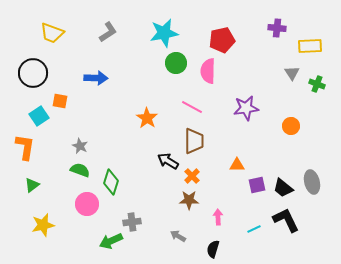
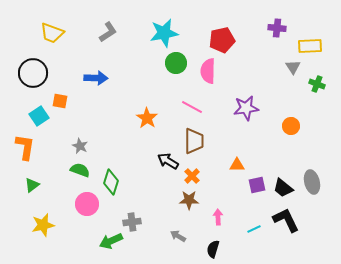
gray triangle: moved 1 px right, 6 px up
